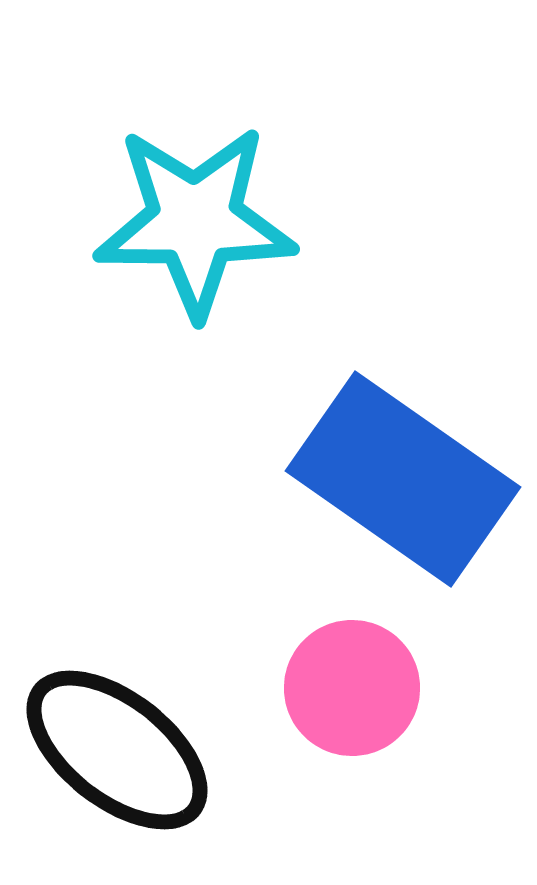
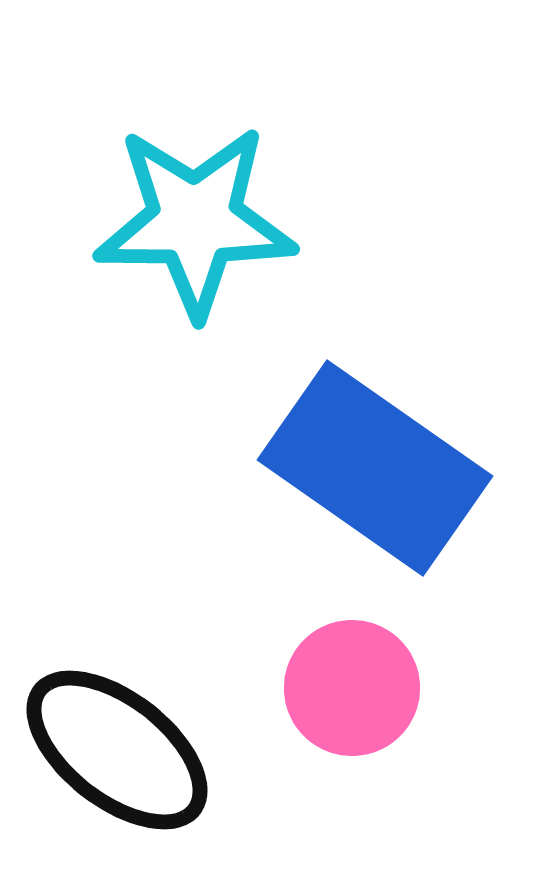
blue rectangle: moved 28 px left, 11 px up
